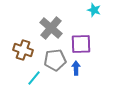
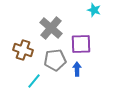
blue arrow: moved 1 px right, 1 px down
cyan line: moved 3 px down
